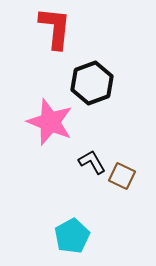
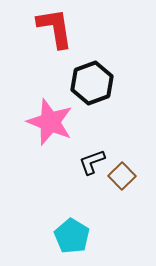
red L-shape: rotated 15 degrees counterclockwise
black L-shape: rotated 80 degrees counterclockwise
brown square: rotated 20 degrees clockwise
cyan pentagon: rotated 12 degrees counterclockwise
